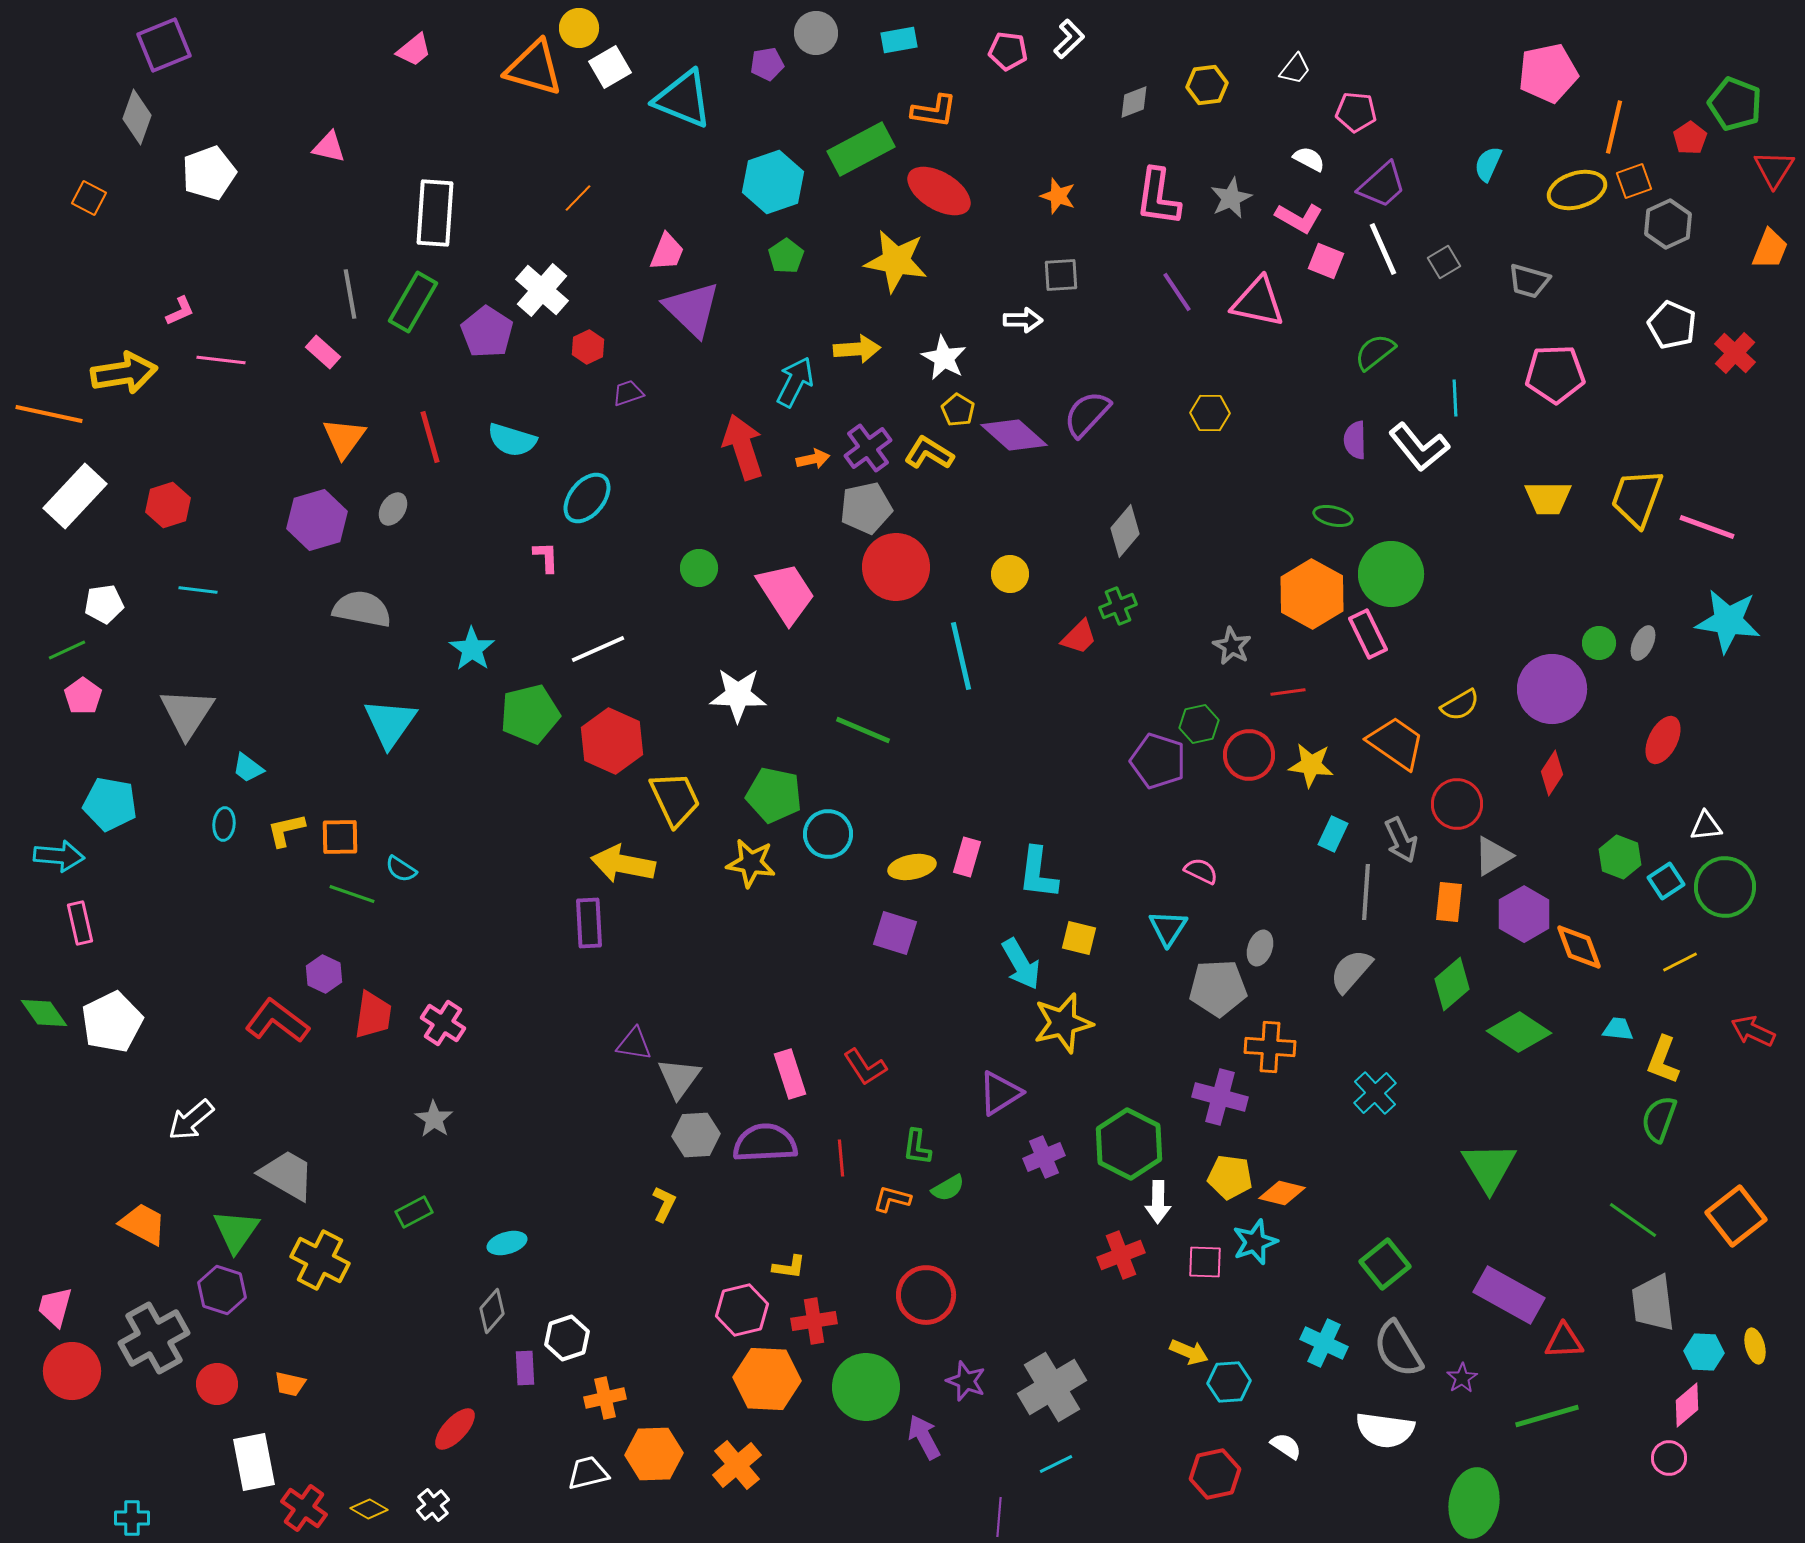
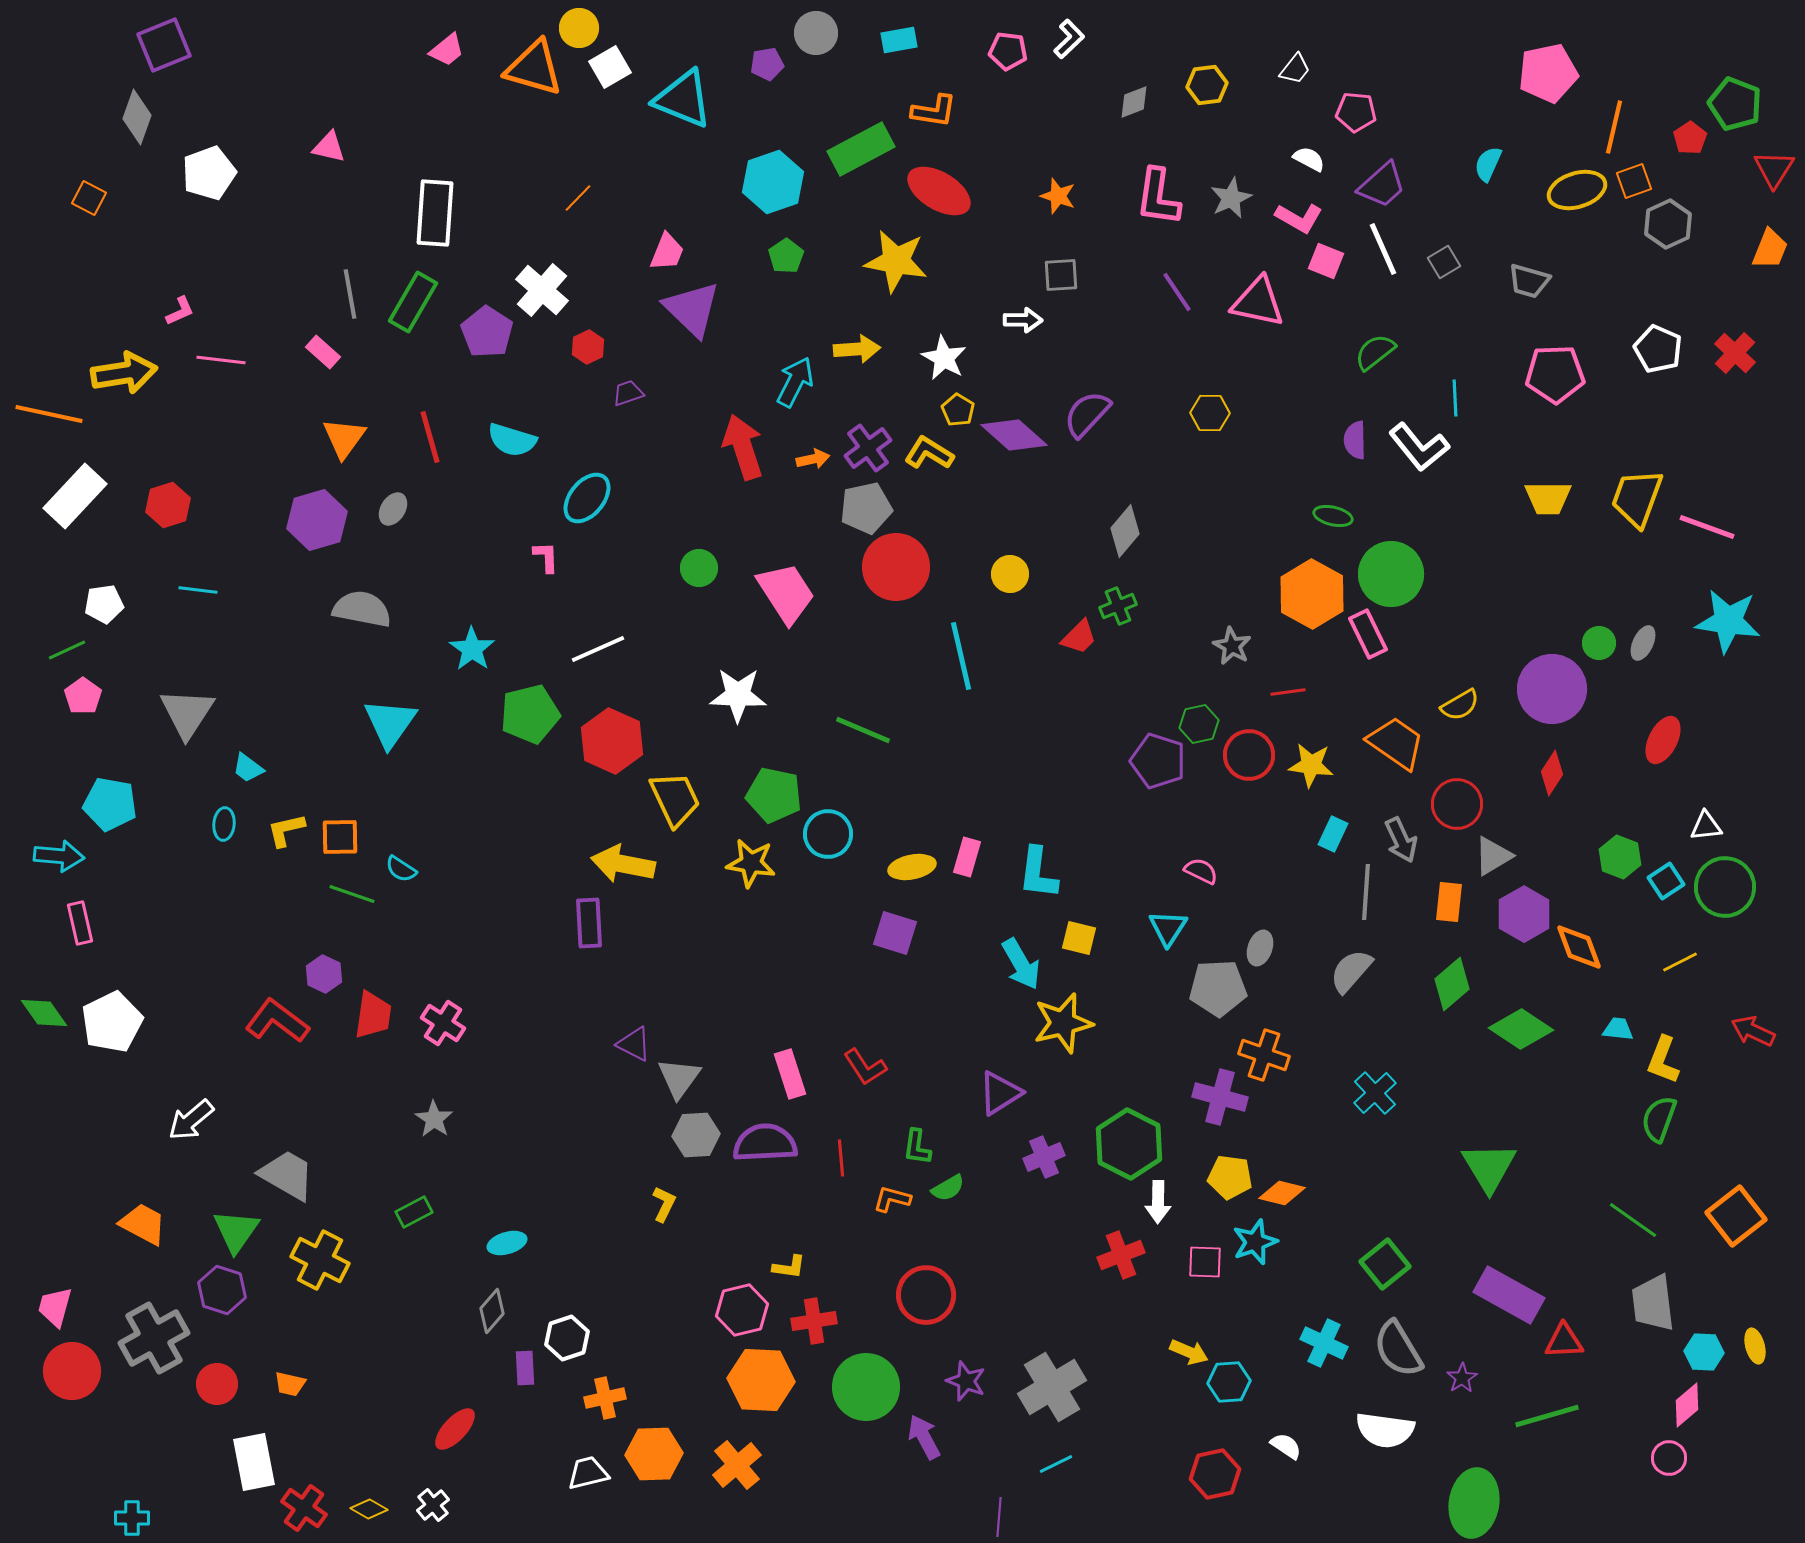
pink trapezoid at (414, 50): moved 33 px right
white pentagon at (1672, 325): moved 14 px left, 24 px down
green diamond at (1519, 1032): moved 2 px right, 3 px up
purple triangle at (634, 1044): rotated 18 degrees clockwise
orange cross at (1270, 1047): moved 6 px left, 8 px down; rotated 15 degrees clockwise
orange hexagon at (767, 1379): moved 6 px left, 1 px down
